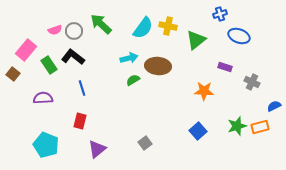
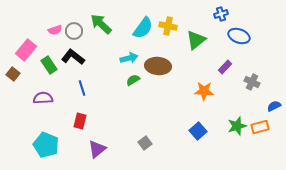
blue cross: moved 1 px right
purple rectangle: rotated 64 degrees counterclockwise
